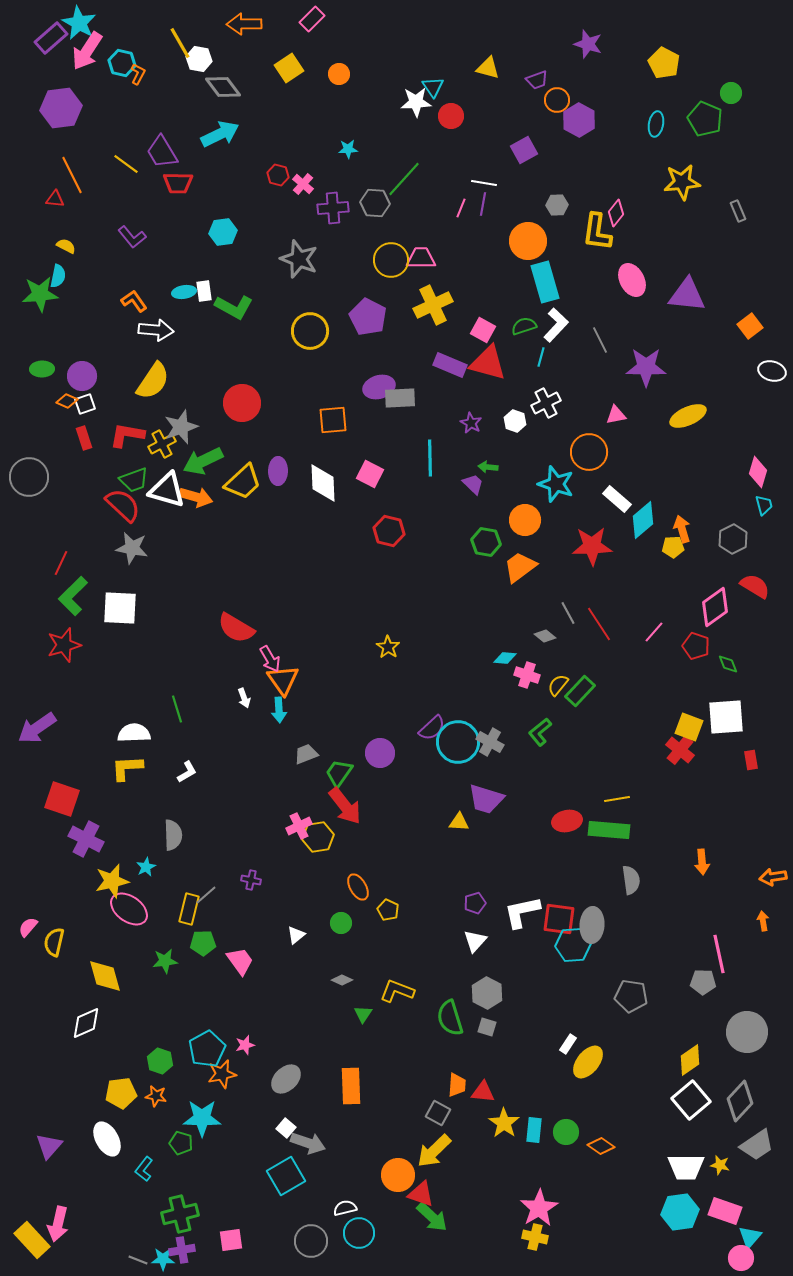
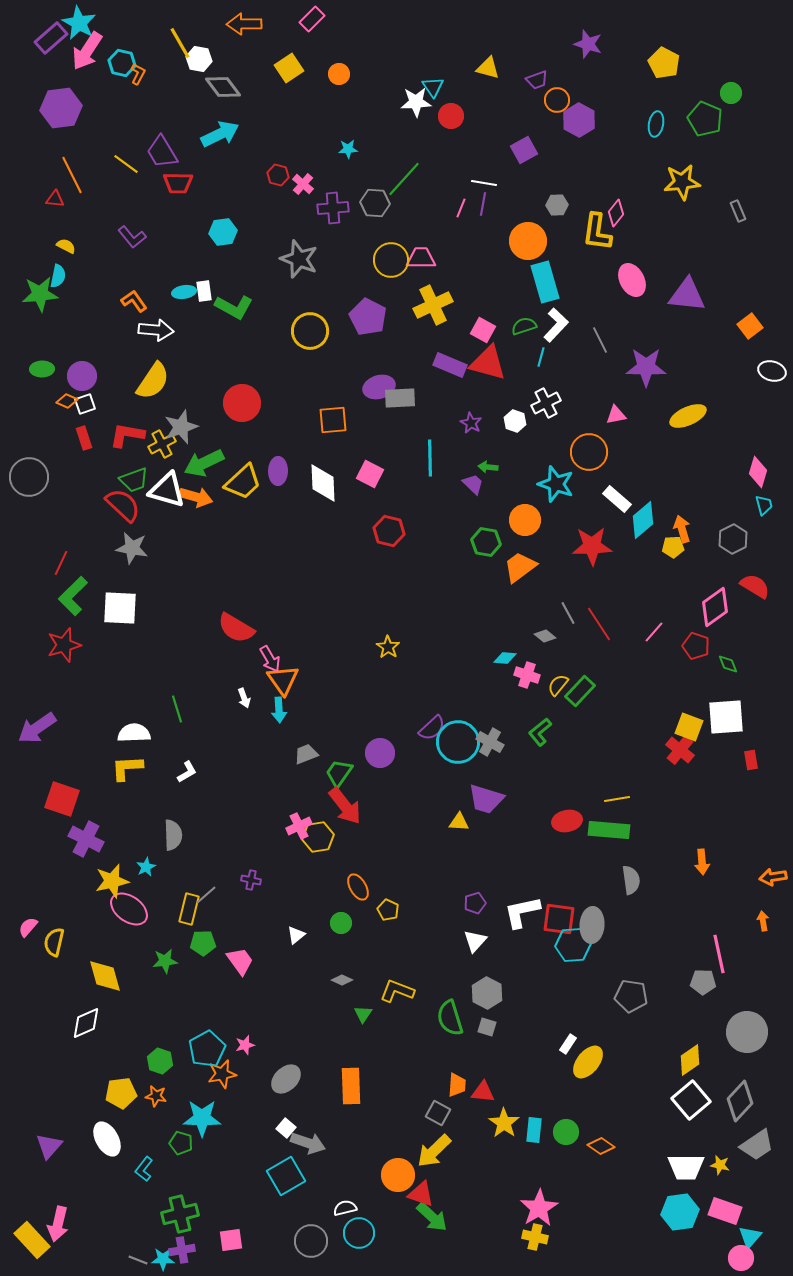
green arrow at (203, 461): moved 1 px right, 2 px down
